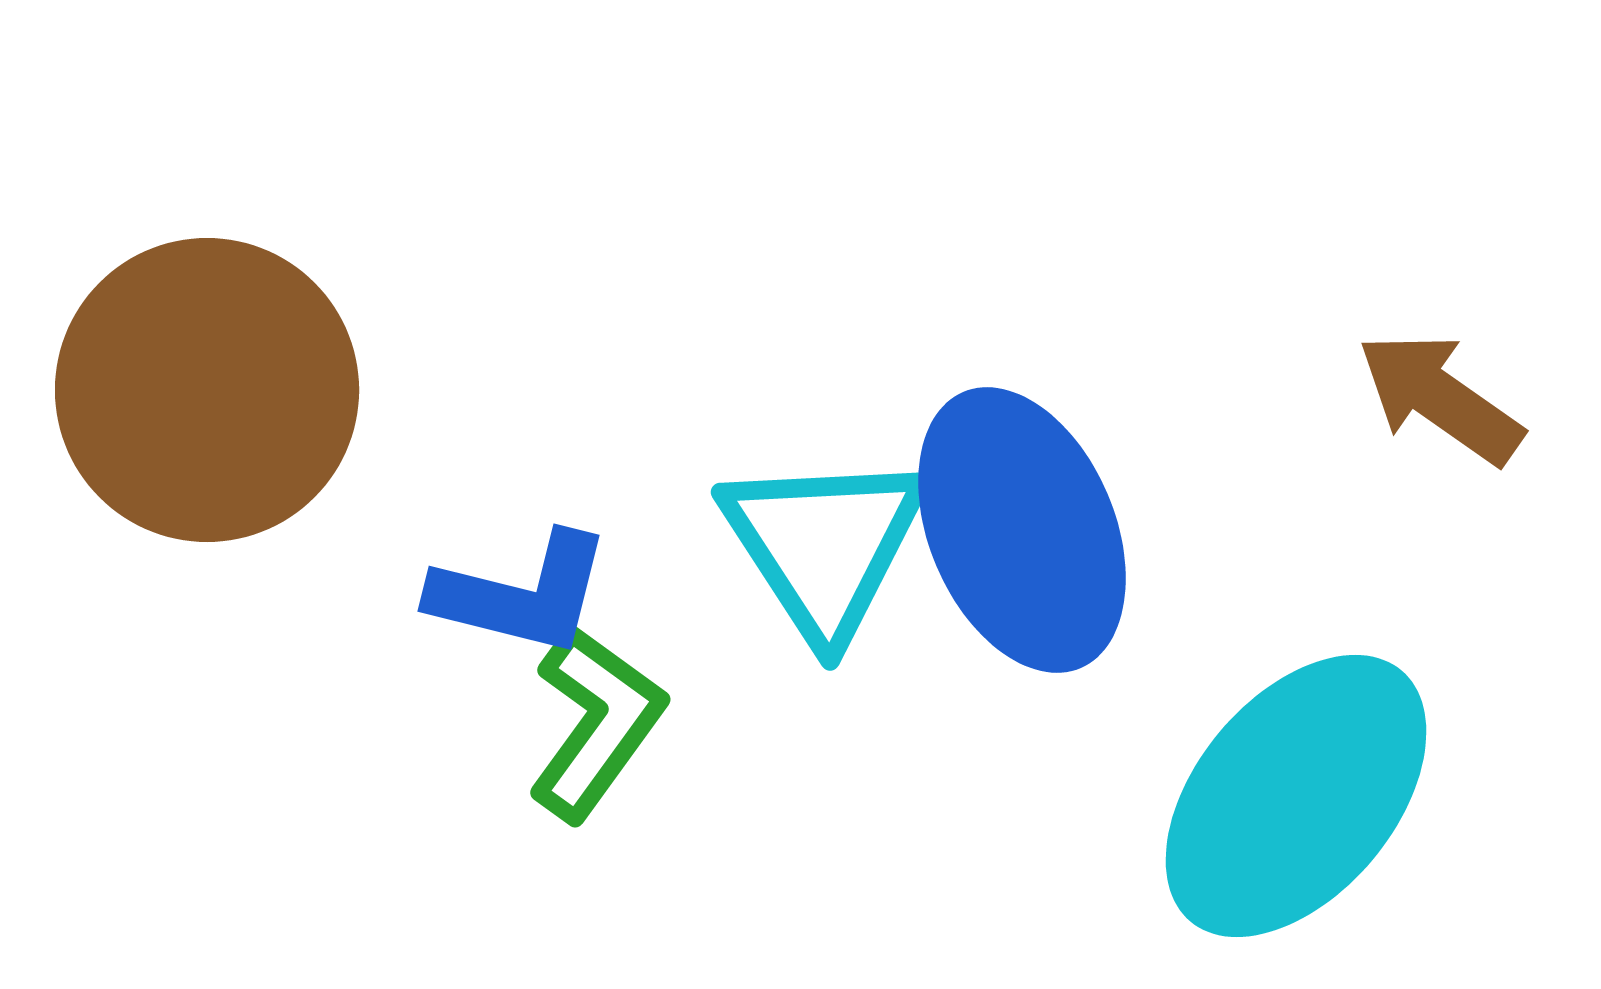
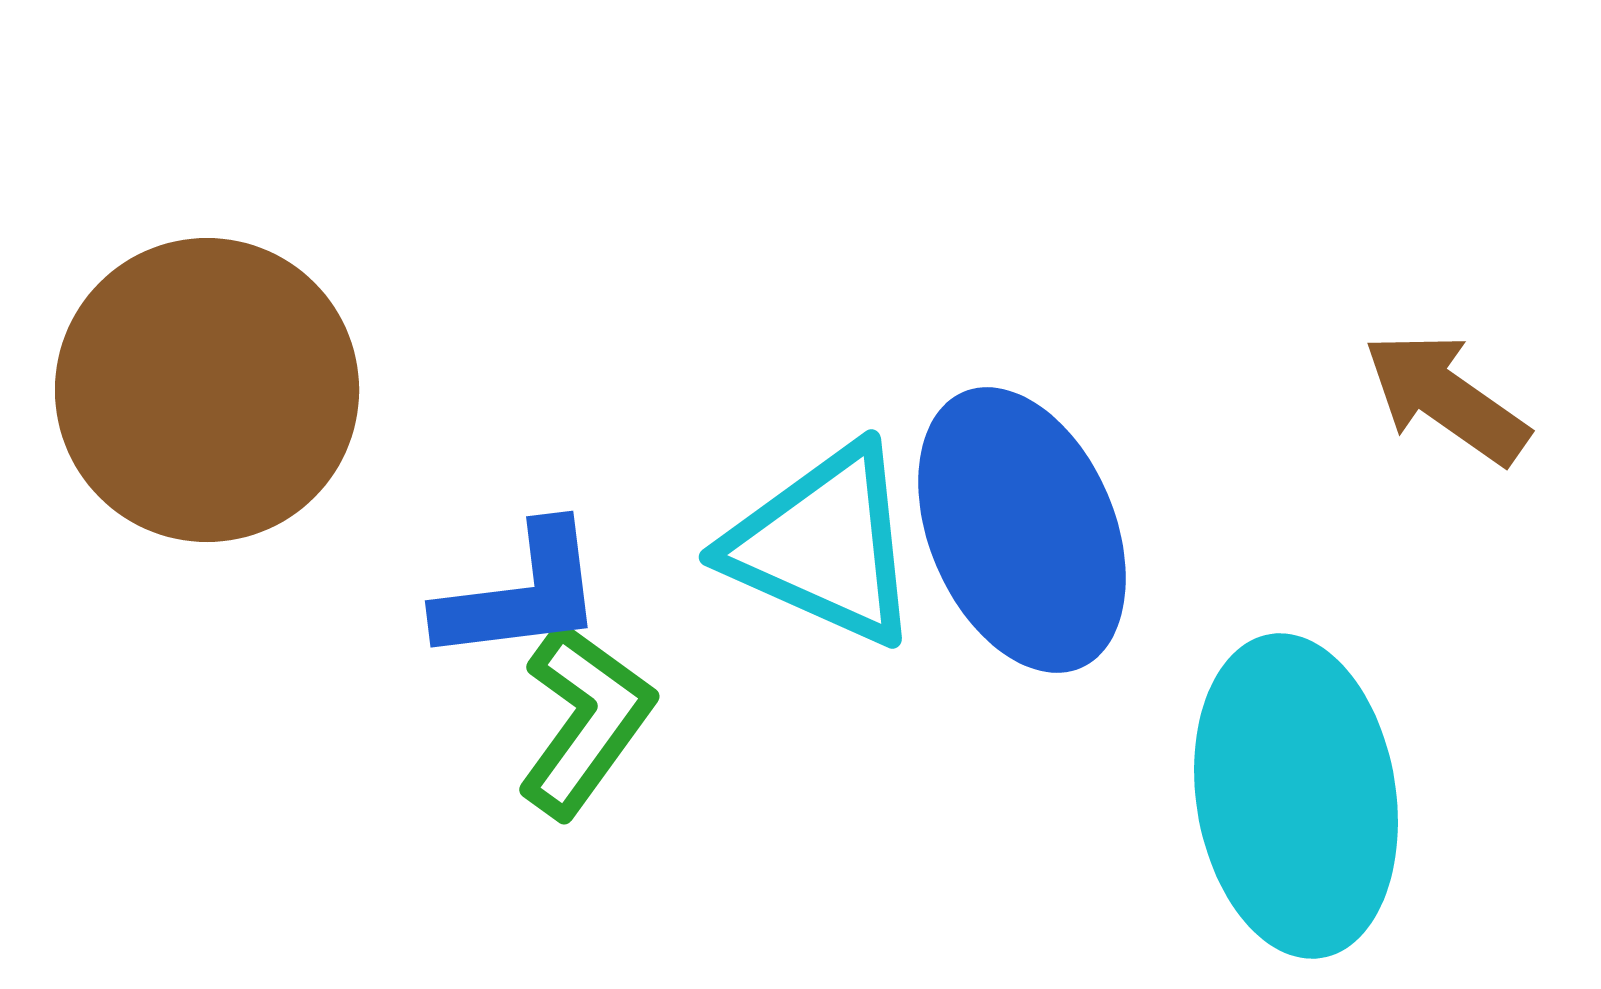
brown arrow: moved 6 px right
cyan triangle: rotated 33 degrees counterclockwise
blue L-shape: rotated 21 degrees counterclockwise
green L-shape: moved 11 px left, 3 px up
cyan ellipse: rotated 49 degrees counterclockwise
